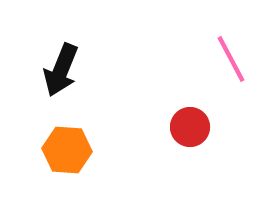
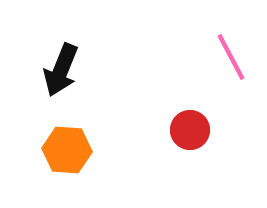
pink line: moved 2 px up
red circle: moved 3 px down
